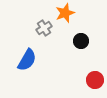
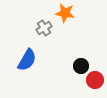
orange star: rotated 30 degrees clockwise
black circle: moved 25 px down
